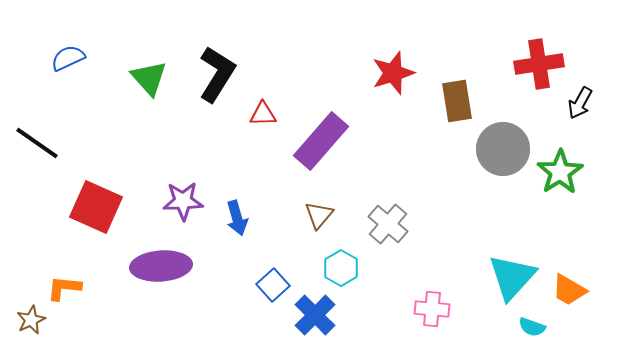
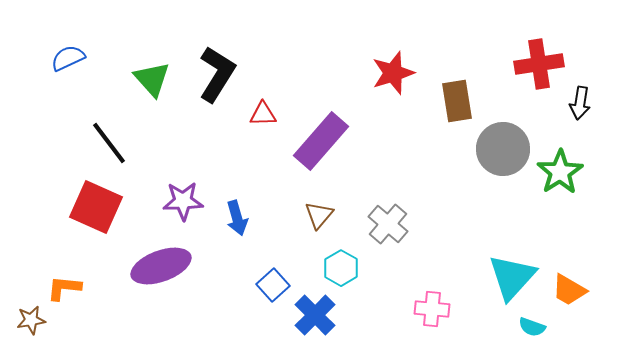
green triangle: moved 3 px right, 1 px down
black arrow: rotated 20 degrees counterclockwise
black line: moved 72 px right; rotated 18 degrees clockwise
purple ellipse: rotated 16 degrees counterclockwise
brown star: rotated 16 degrees clockwise
